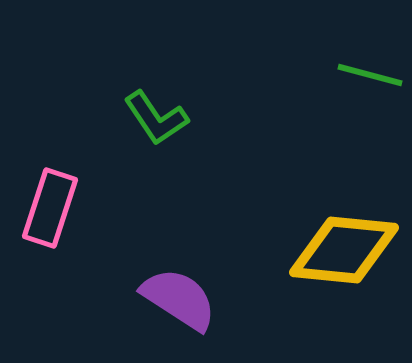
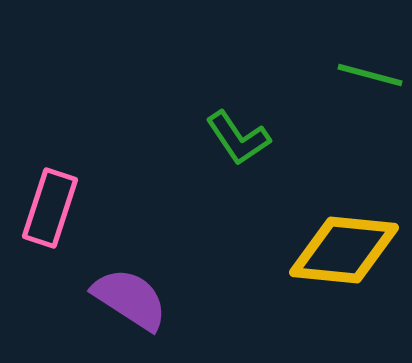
green L-shape: moved 82 px right, 20 px down
purple semicircle: moved 49 px left
